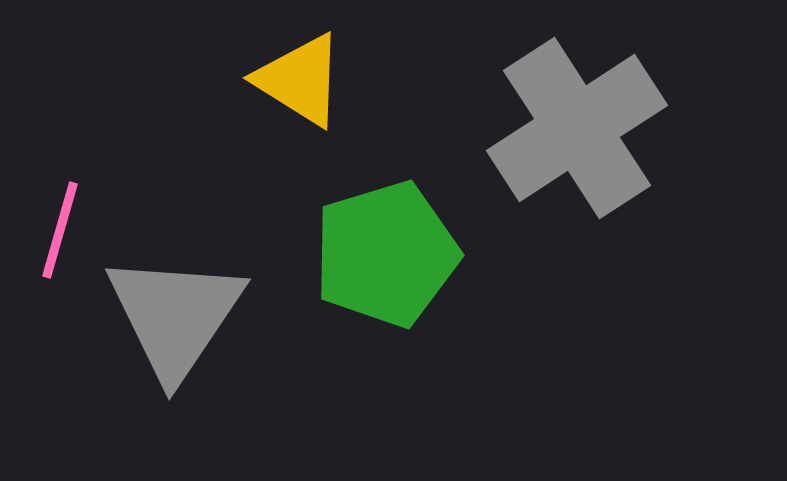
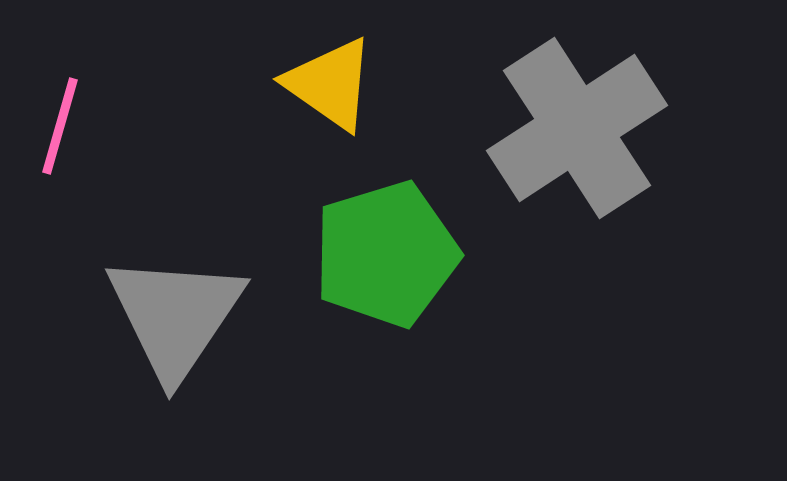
yellow triangle: moved 30 px right, 4 px down; rotated 3 degrees clockwise
pink line: moved 104 px up
